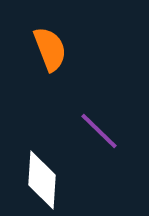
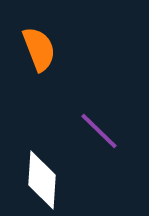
orange semicircle: moved 11 px left
